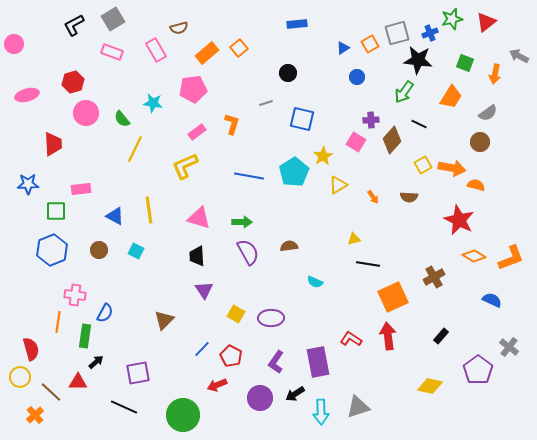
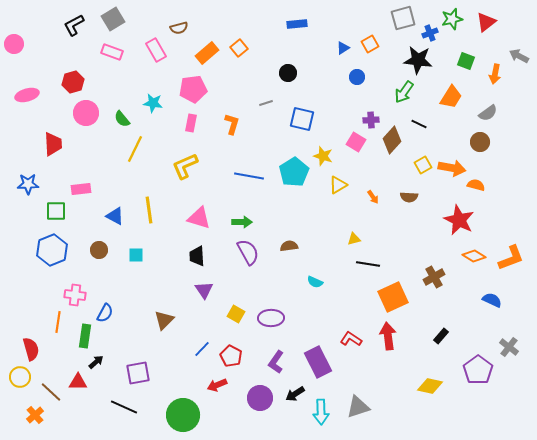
gray square at (397, 33): moved 6 px right, 15 px up
green square at (465, 63): moved 1 px right, 2 px up
pink rectangle at (197, 132): moved 6 px left, 9 px up; rotated 42 degrees counterclockwise
yellow star at (323, 156): rotated 24 degrees counterclockwise
cyan square at (136, 251): moved 4 px down; rotated 28 degrees counterclockwise
purple rectangle at (318, 362): rotated 16 degrees counterclockwise
